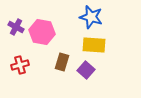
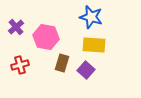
purple cross: rotated 21 degrees clockwise
pink hexagon: moved 4 px right, 5 px down
brown rectangle: moved 1 px down
